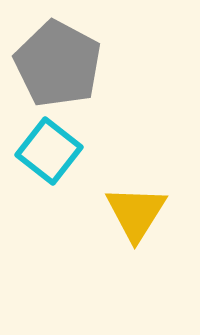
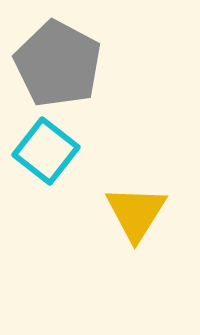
cyan square: moved 3 px left
